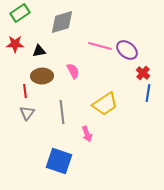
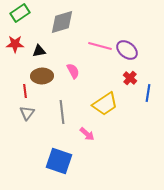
red cross: moved 13 px left, 5 px down
pink arrow: rotated 28 degrees counterclockwise
